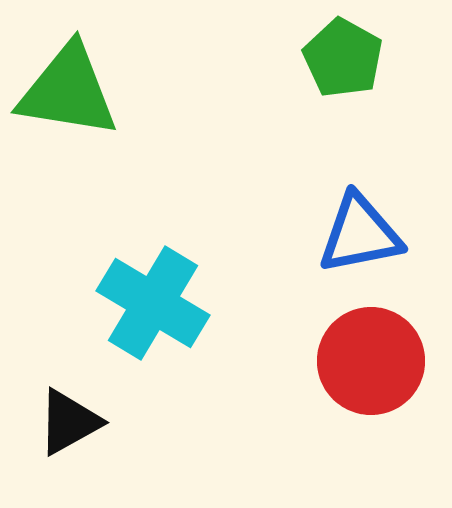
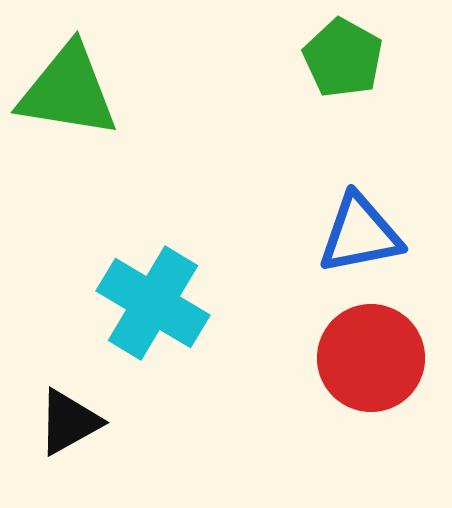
red circle: moved 3 px up
